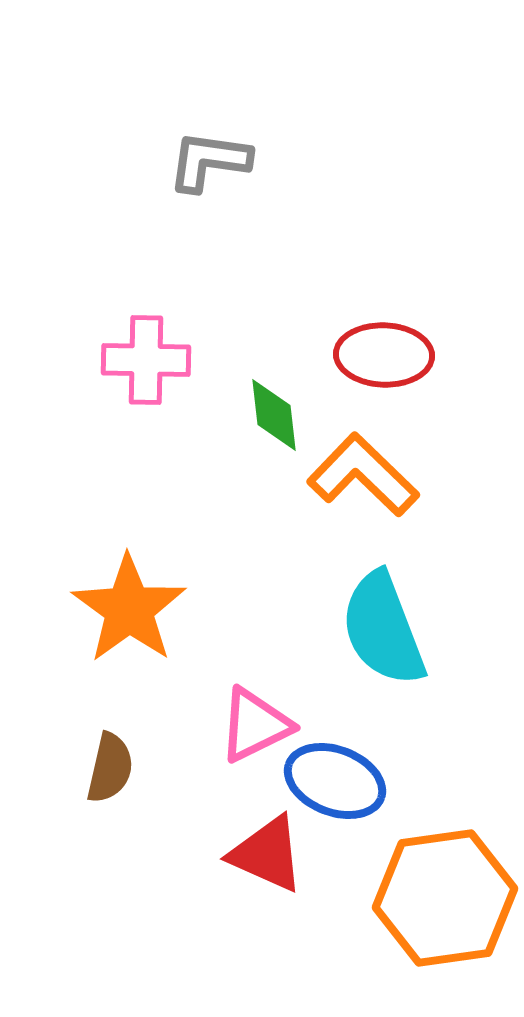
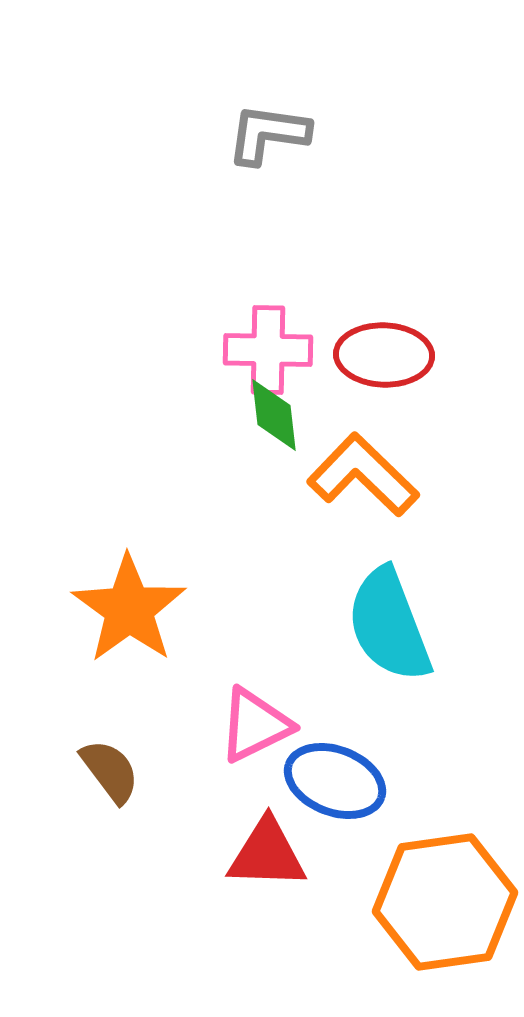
gray L-shape: moved 59 px right, 27 px up
pink cross: moved 122 px right, 10 px up
cyan semicircle: moved 6 px right, 4 px up
brown semicircle: moved 3 px down; rotated 50 degrees counterclockwise
red triangle: rotated 22 degrees counterclockwise
orange hexagon: moved 4 px down
